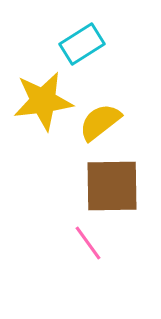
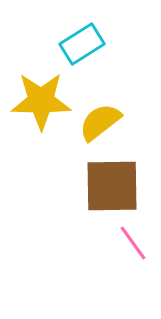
yellow star: moved 2 px left; rotated 8 degrees clockwise
pink line: moved 45 px right
